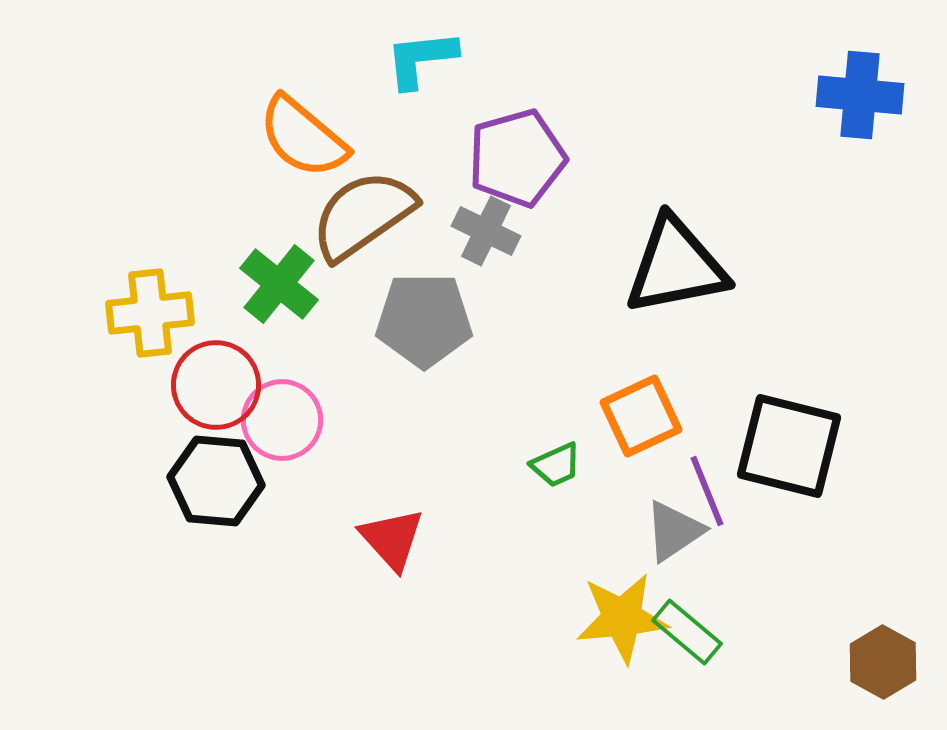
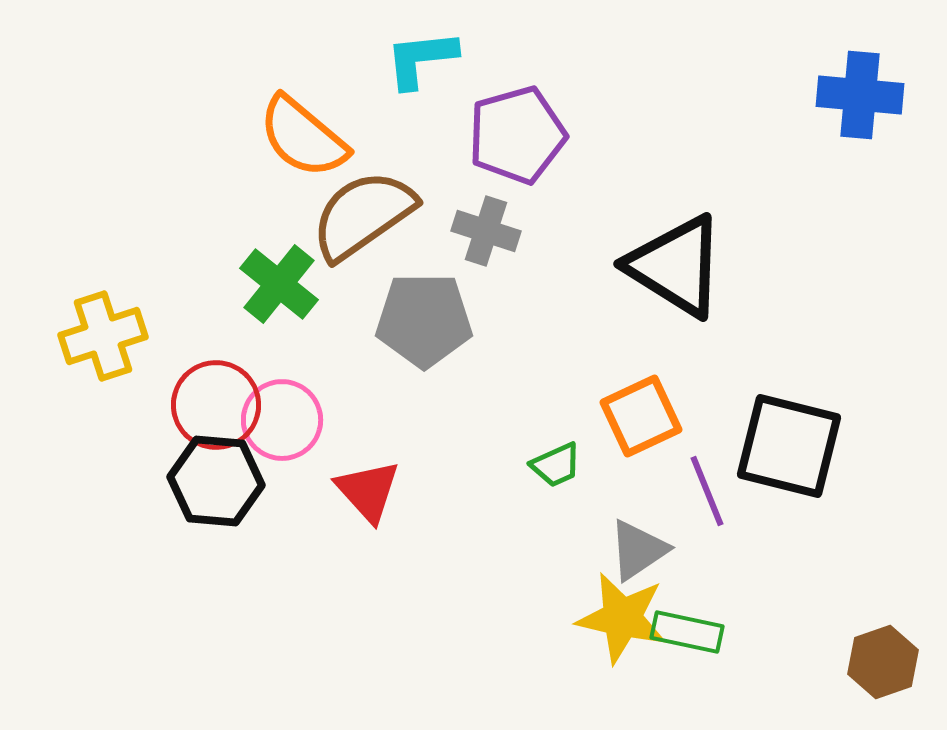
purple pentagon: moved 23 px up
gray cross: rotated 8 degrees counterclockwise
black triangle: rotated 43 degrees clockwise
yellow cross: moved 47 px left, 23 px down; rotated 12 degrees counterclockwise
red circle: moved 20 px down
gray triangle: moved 36 px left, 19 px down
red triangle: moved 24 px left, 48 px up
yellow star: rotated 18 degrees clockwise
green rectangle: rotated 28 degrees counterclockwise
brown hexagon: rotated 12 degrees clockwise
